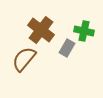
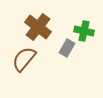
brown cross: moved 3 px left, 3 px up
